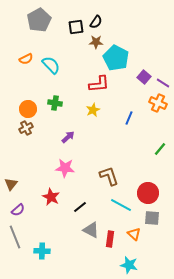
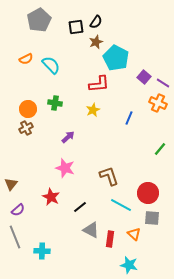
brown star: rotated 24 degrees counterclockwise
pink star: rotated 12 degrees clockwise
